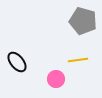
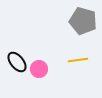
pink circle: moved 17 px left, 10 px up
